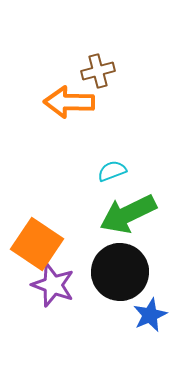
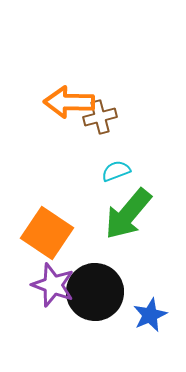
brown cross: moved 2 px right, 46 px down
cyan semicircle: moved 4 px right
green arrow: rotated 24 degrees counterclockwise
orange square: moved 10 px right, 11 px up
black circle: moved 25 px left, 20 px down
